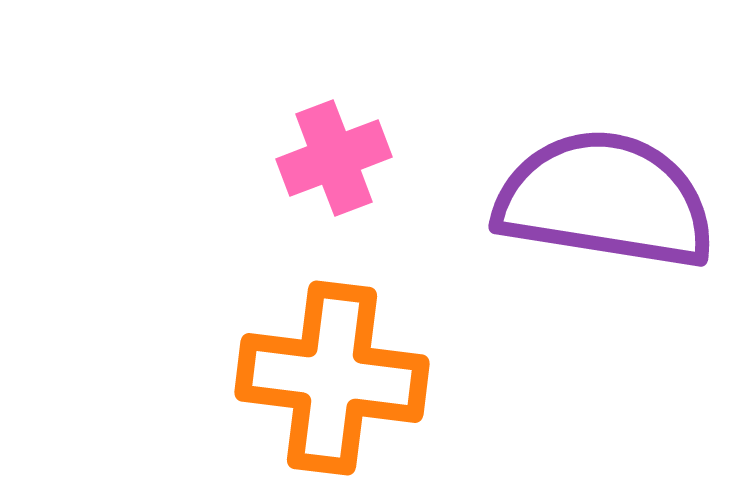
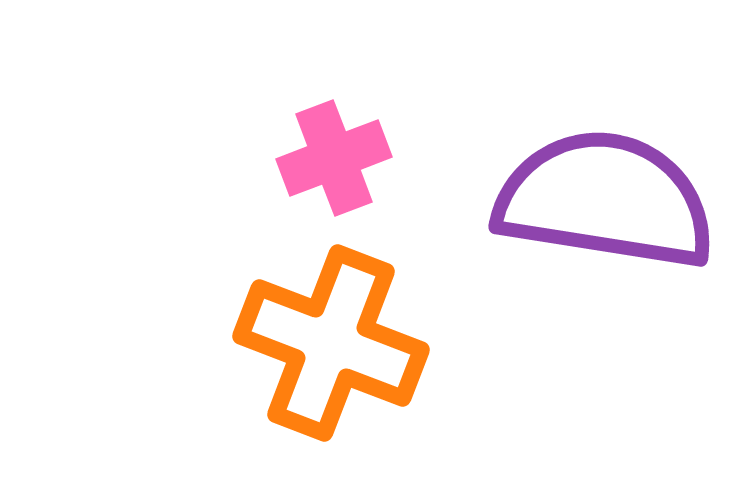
orange cross: moved 1 px left, 35 px up; rotated 14 degrees clockwise
